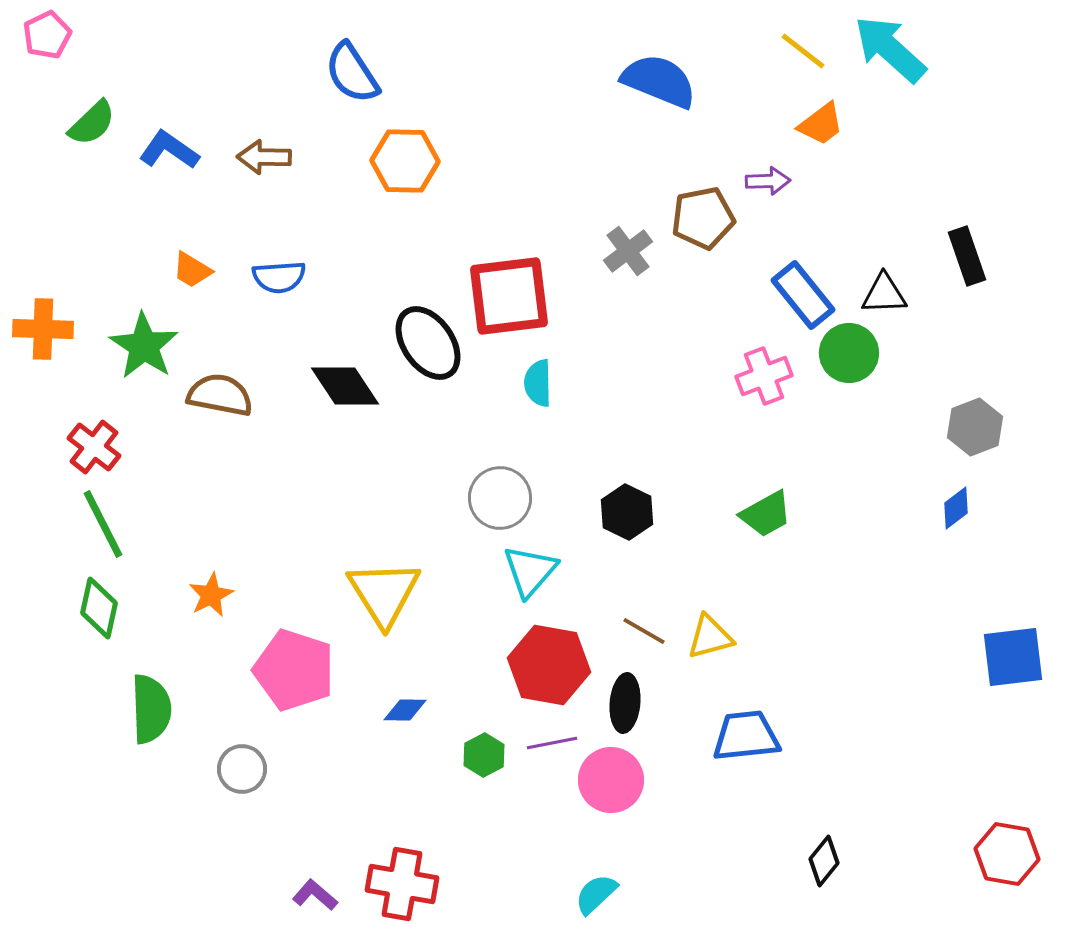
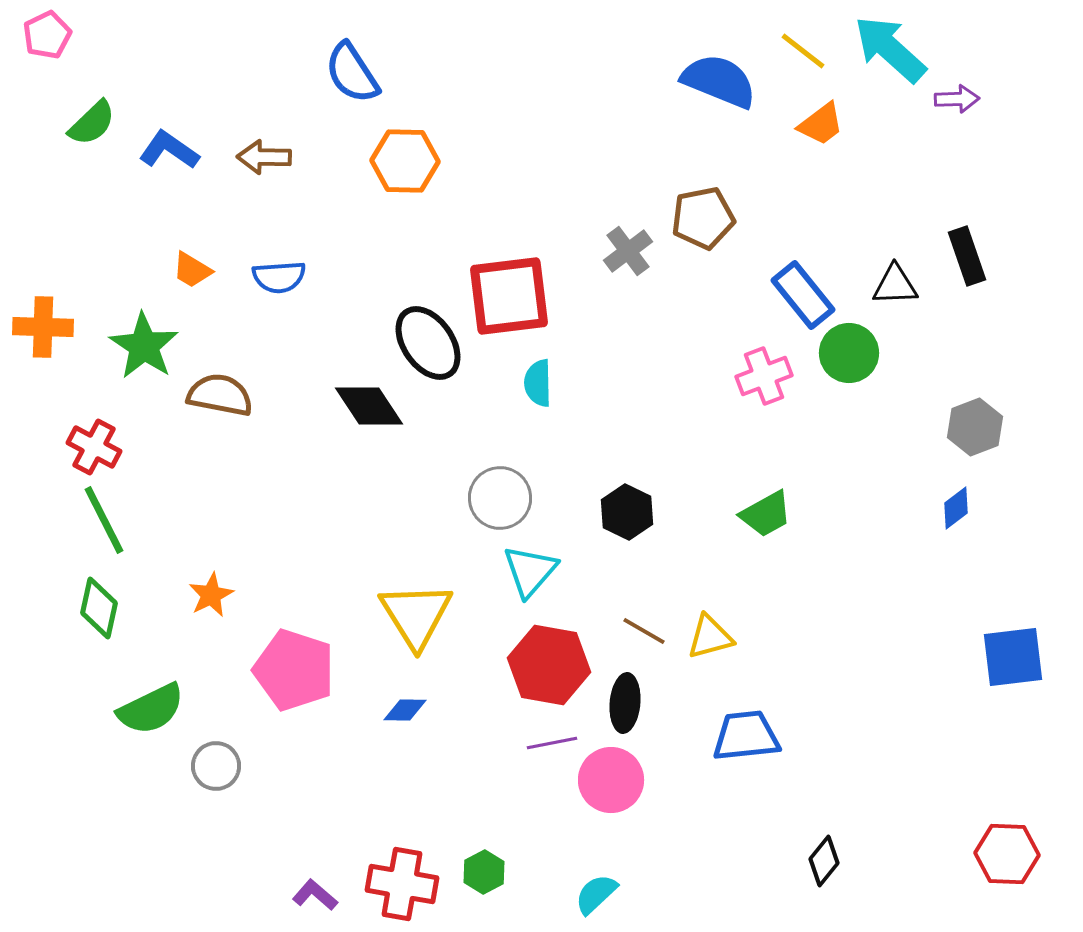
blue semicircle at (659, 81): moved 60 px right
purple arrow at (768, 181): moved 189 px right, 82 px up
black triangle at (884, 294): moved 11 px right, 9 px up
orange cross at (43, 329): moved 2 px up
black diamond at (345, 386): moved 24 px right, 20 px down
red cross at (94, 447): rotated 10 degrees counterclockwise
green line at (103, 524): moved 1 px right, 4 px up
yellow triangle at (384, 593): moved 32 px right, 22 px down
green semicircle at (151, 709): rotated 66 degrees clockwise
green hexagon at (484, 755): moved 117 px down
gray circle at (242, 769): moved 26 px left, 3 px up
red hexagon at (1007, 854): rotated 8 degrees counterclockwise
